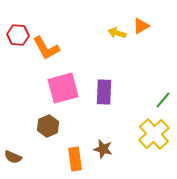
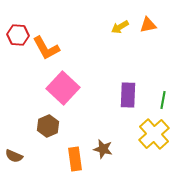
orange triangle: moved 7 px right, 1 px up; rotated 18 degrees clockwise
yellow arrow: moved 3 px right, 6 px up; rotated 48 degrees counterclockwise
pink square: rotated 32 degrees counterclockwise
purple rectangle: moved 24 px right, 3 px down
green line: rotated 30 degrees counterclockwise
brown semicircle: moved 1 px right, 1 px up
